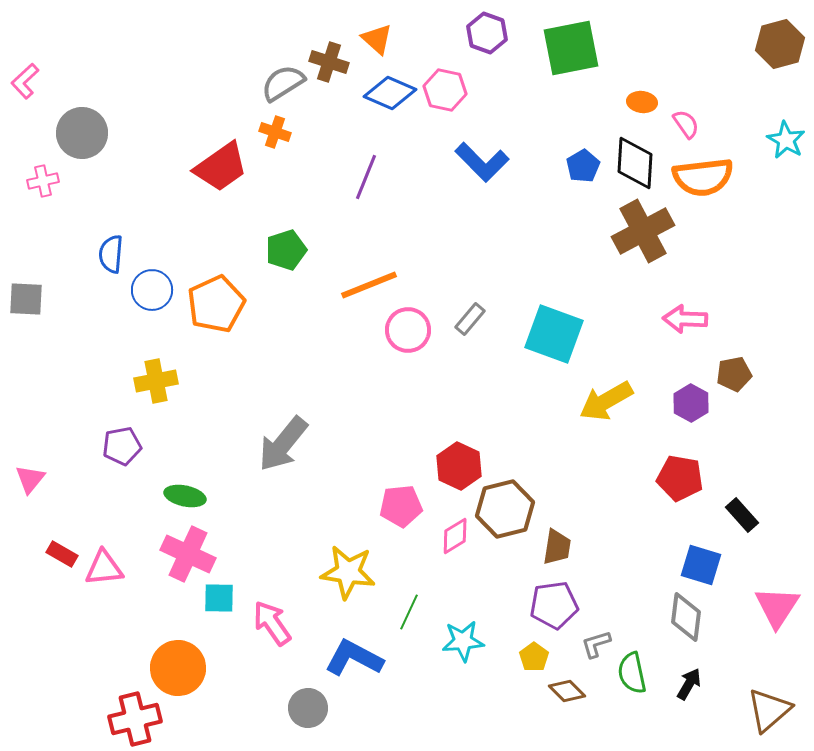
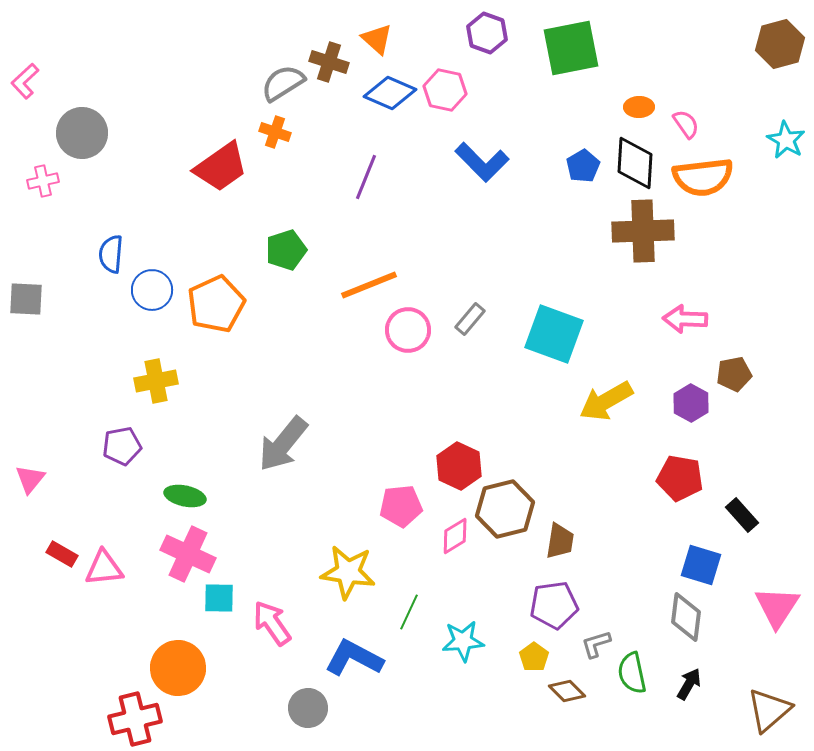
orange ellipse at (642, 102): moved 3 px left, 5 px down; rotated 8 degrees counterclockwise
brown cross at (643, 231): rotated 26 degrees clockwise
brown trapezoid at (557, 547): moved 3 px right, 6 px up
